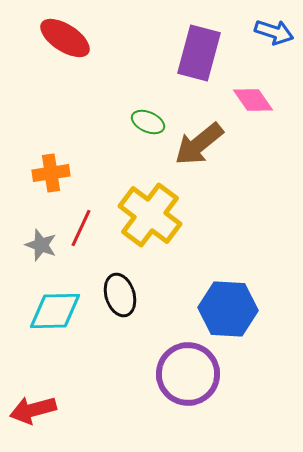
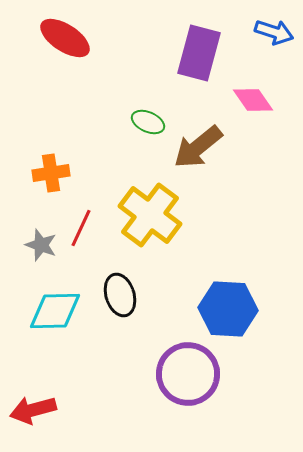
brown arrow: moved 1 px left, 3 px down
